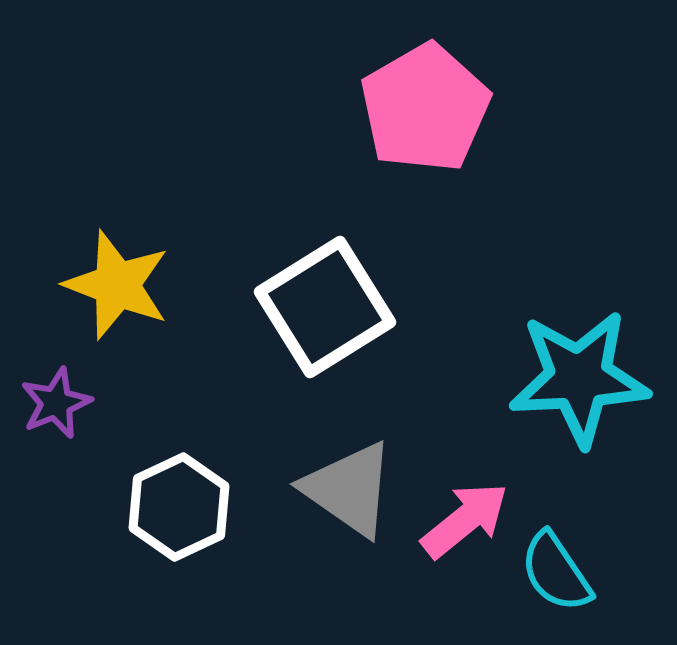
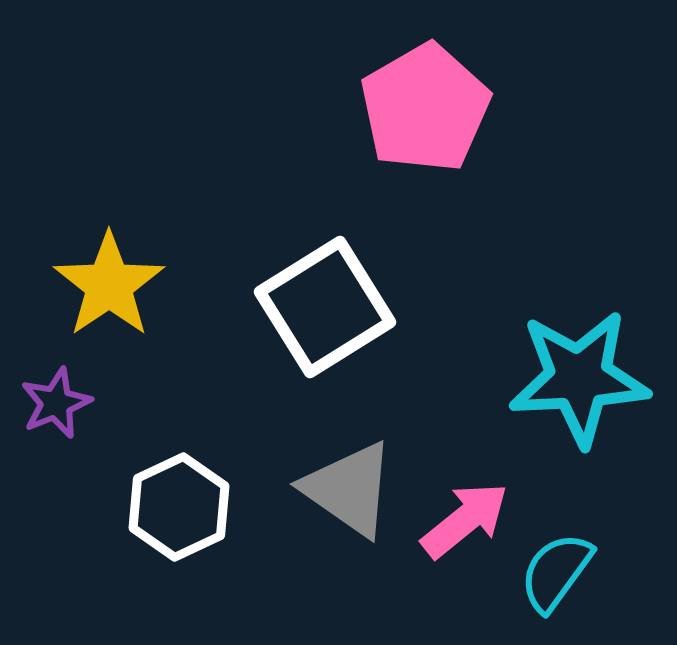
yellow star: moved 8 px left; rotated 17 degrees clockwise
cyan semicircle: rotated 70 degrees clockwise
